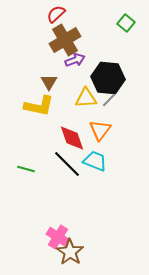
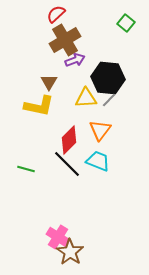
red diamond: moved 3 px left, 2 px down; rotated 64 degrees clockwise
cyan trapezoid: moved 3 px right
